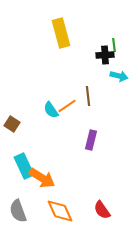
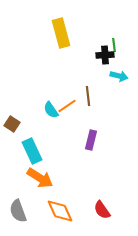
cyan rectangle: moved 8 px right, 15 px up
orange arrow: moved 2 px left
